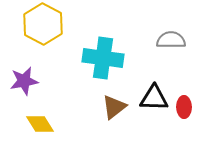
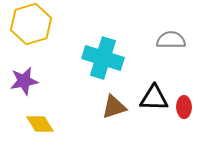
yellow hexagon: moved 12 px left; rotated 15 degrees clockwise
cyan cross: rotated 9 degrees clockwise
brown triangle: rotated 20 degrees clockwise
